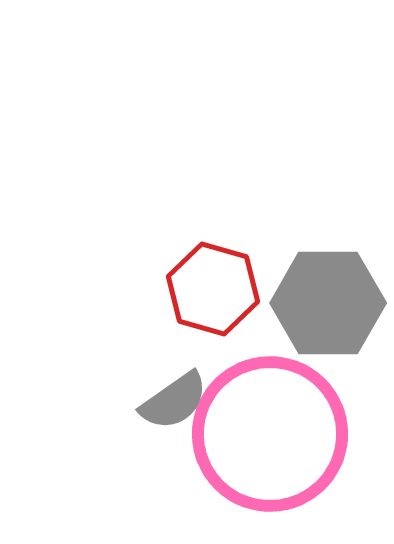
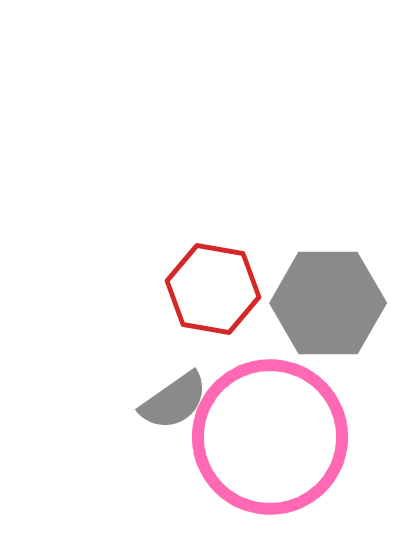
red hexagon: rotated 6 degrees counterclockwise
pink circle: moved 3 px down
